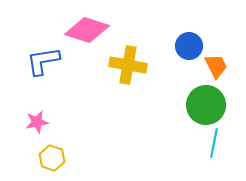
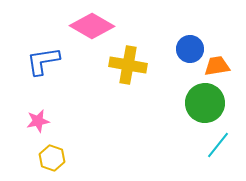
pink diamond: moved 5 px right, 4 px up; rotated 12 degrees clockwise
blue circle: moved 1 px right, 3 px down
orange trapezoid: moved 1 px right; rotated 72 degrees counterclockwise
green circle: moved 1 px left, 2 px up
pink star: moved 1 px right, 1 px up
cyan line: moved 4 px right, 2 px down; rotated 28 degrees clockwise
